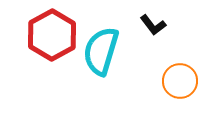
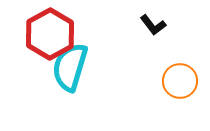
red hexagon: moved 2 px left, 1 px up
cyan semicircle: moved 31 px left, 16 px down
